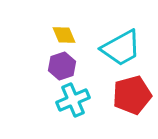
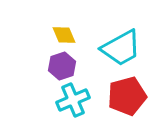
red pentagon: moved 5 px left, 1 px down
